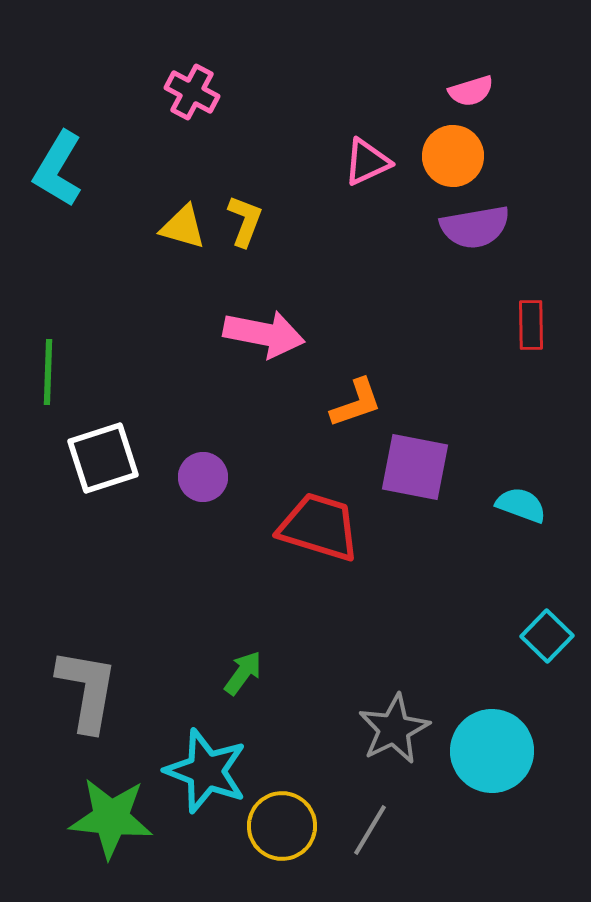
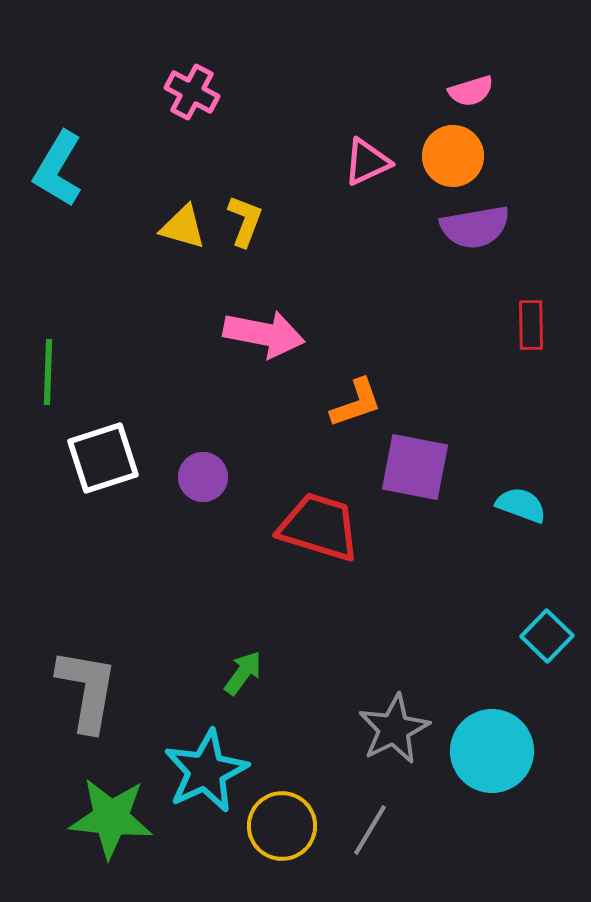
cyan star: rotated 26 degrees clockwise
